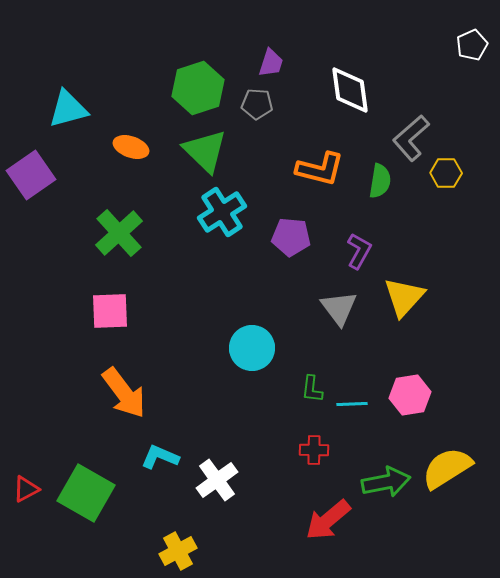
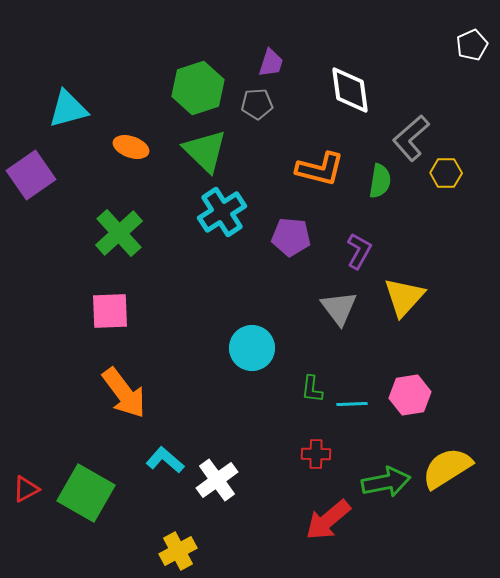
gray pentagon: rotated 8 degrees counterclockwise
red cross: moved 2 px right, 4 px down
cyan L-shape: moved 5 px right, 3 px down; rotated 18 degrees clockwise
